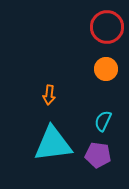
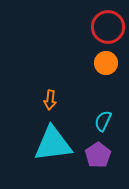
red circle: moved 1 px right
orange circle: moved 6 px up
orange arrow: moved 1 px right, 5 px down
purple pentagon: rotated 30 degrees clockwise
